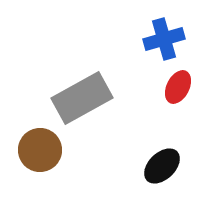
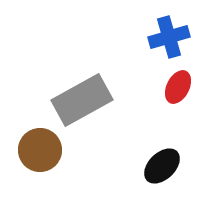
blue cross: moved 5 px right, 2 px up
gray rectangle: moved 2 px down
